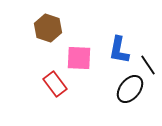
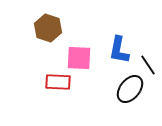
red rectangle: moved 3 px right, 2 px up; rotated 50 degrees counterclockwise
